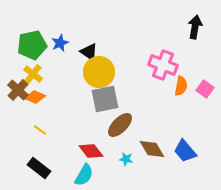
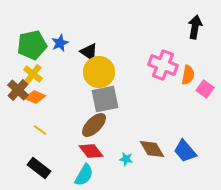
orange semicircle: moved 7 px right, 11 px up
brown ellipse: moved 26 px left
